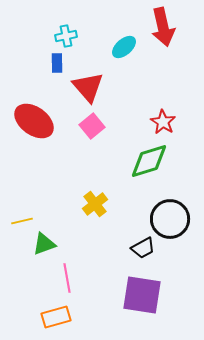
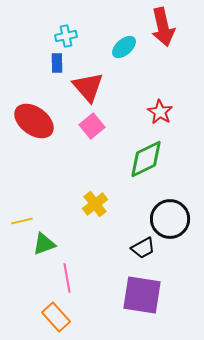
red star: moved 3 px left, 10 px up
green diamond: moved 3 px left, 2 px up; rotated 9 degrees counterclockwise
orange rectangle: rotated 64 degrees clockwise
